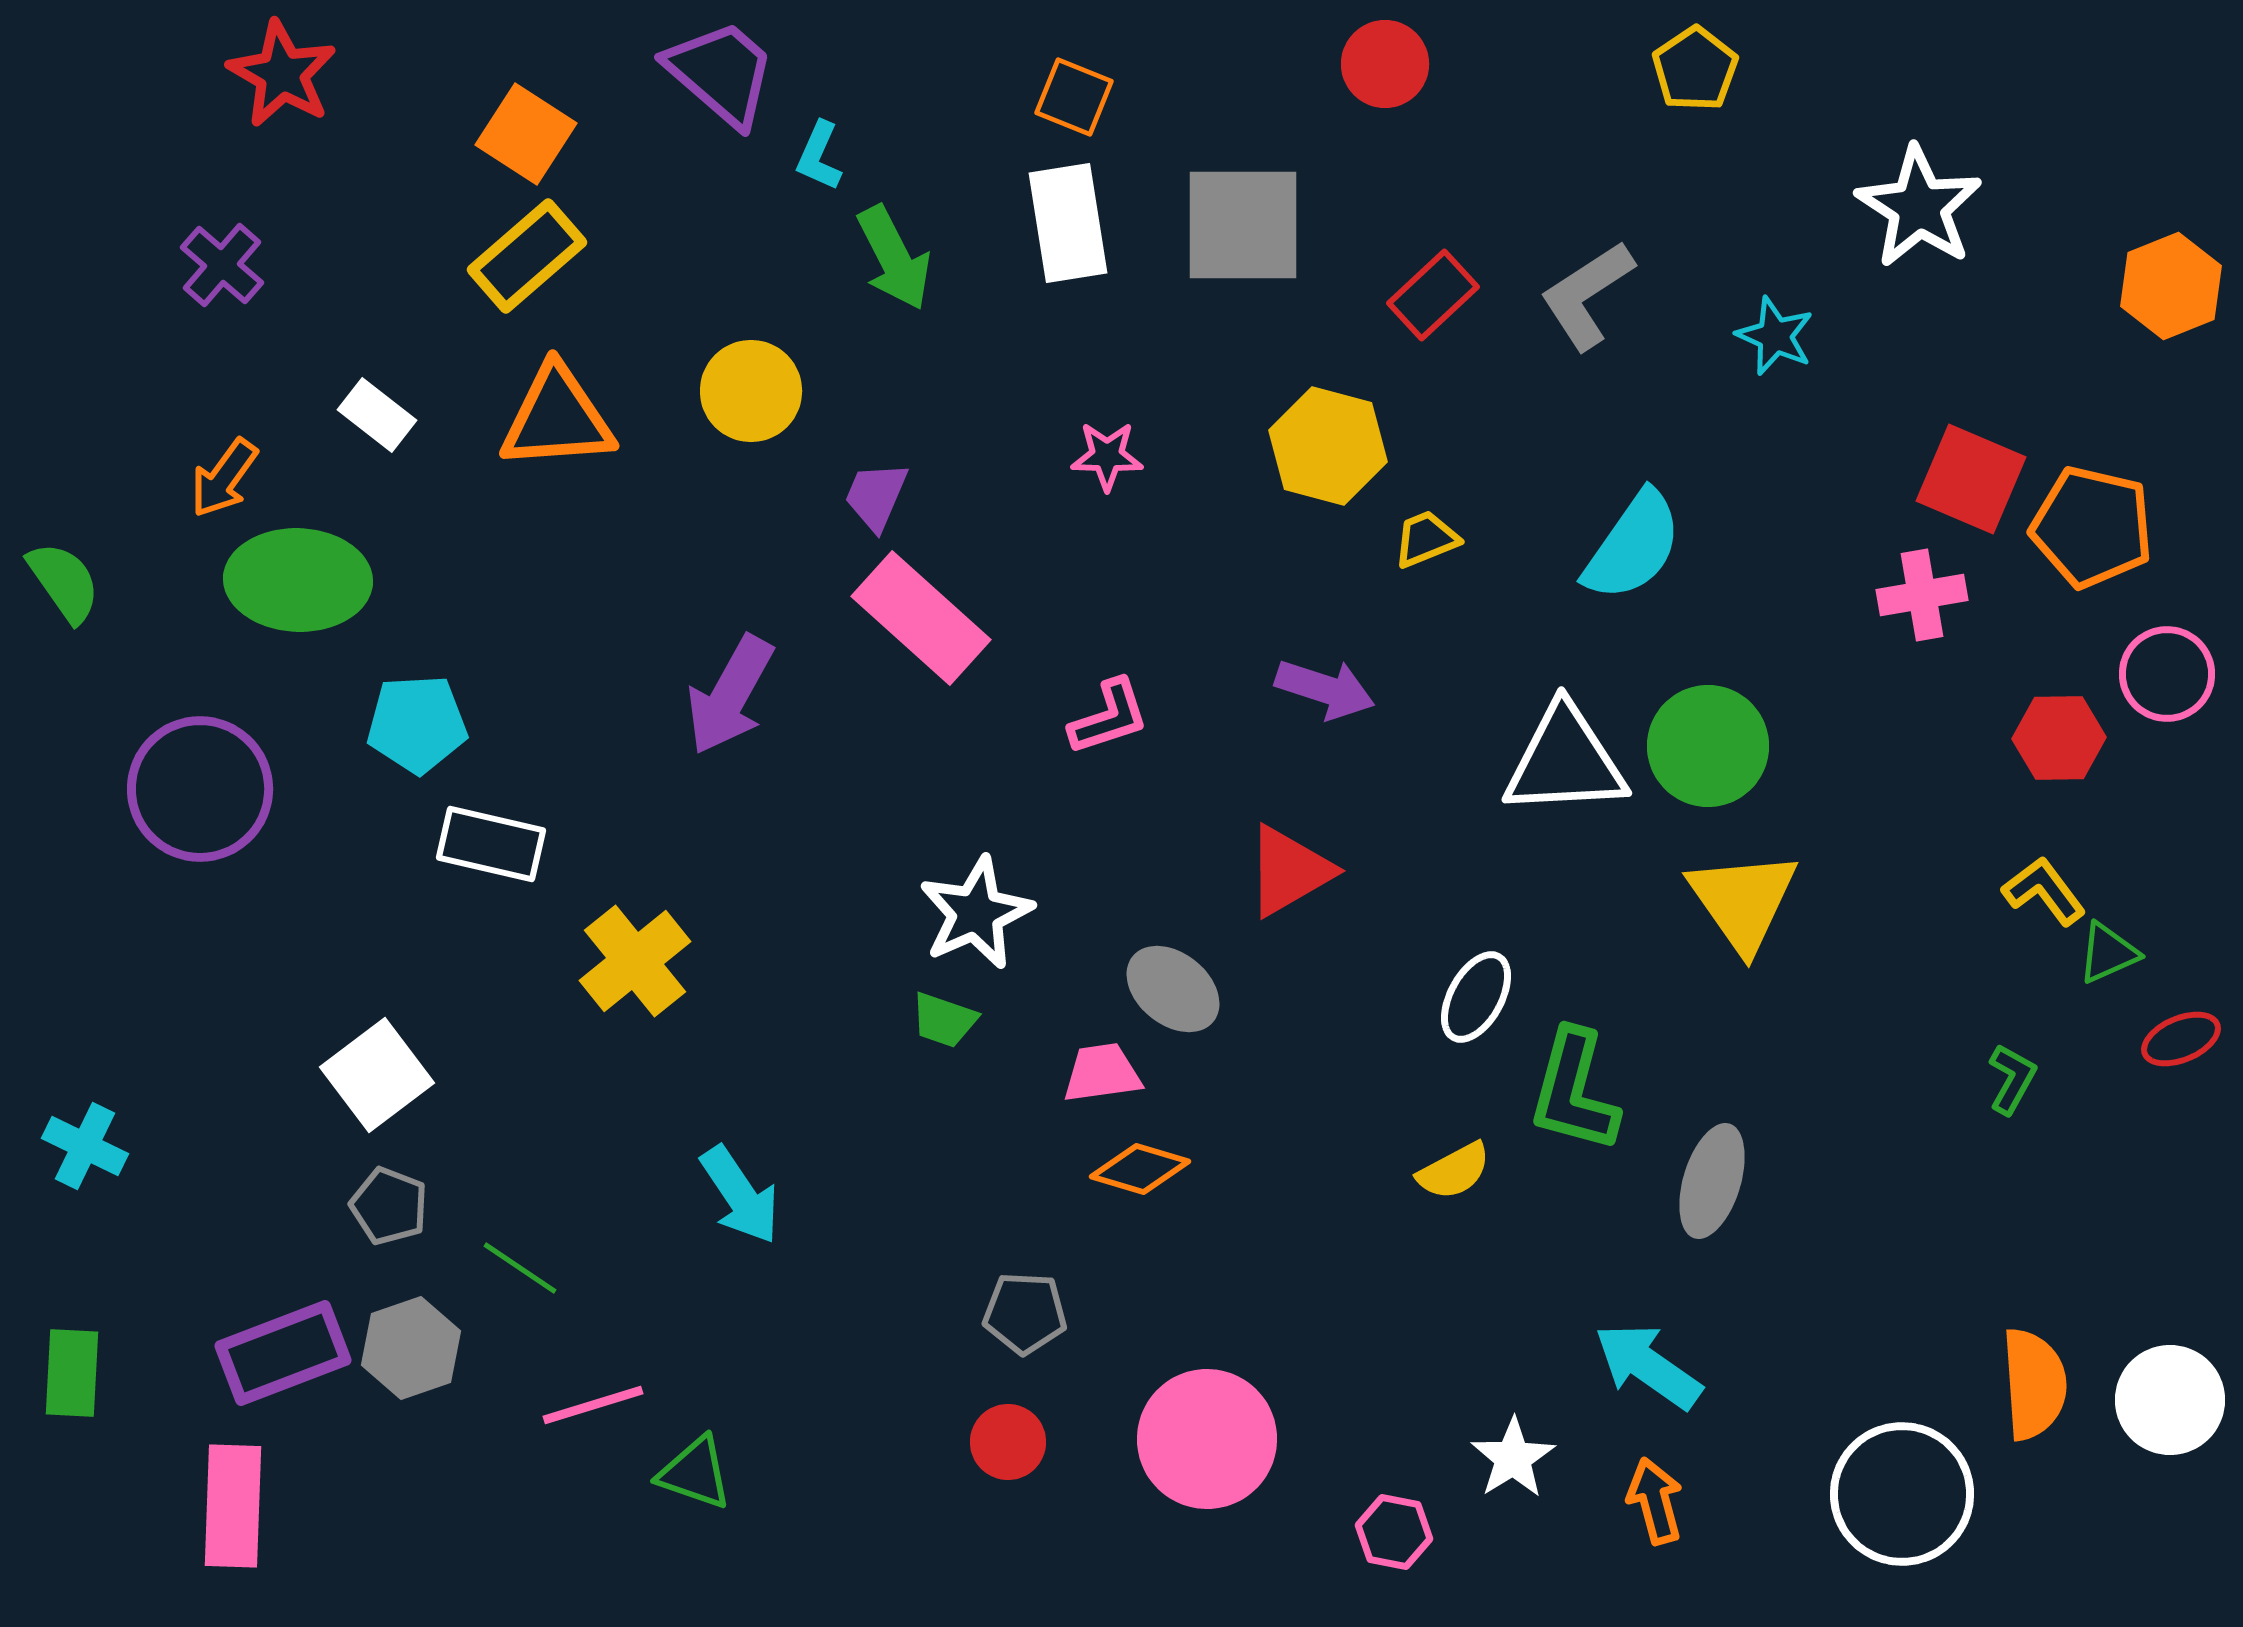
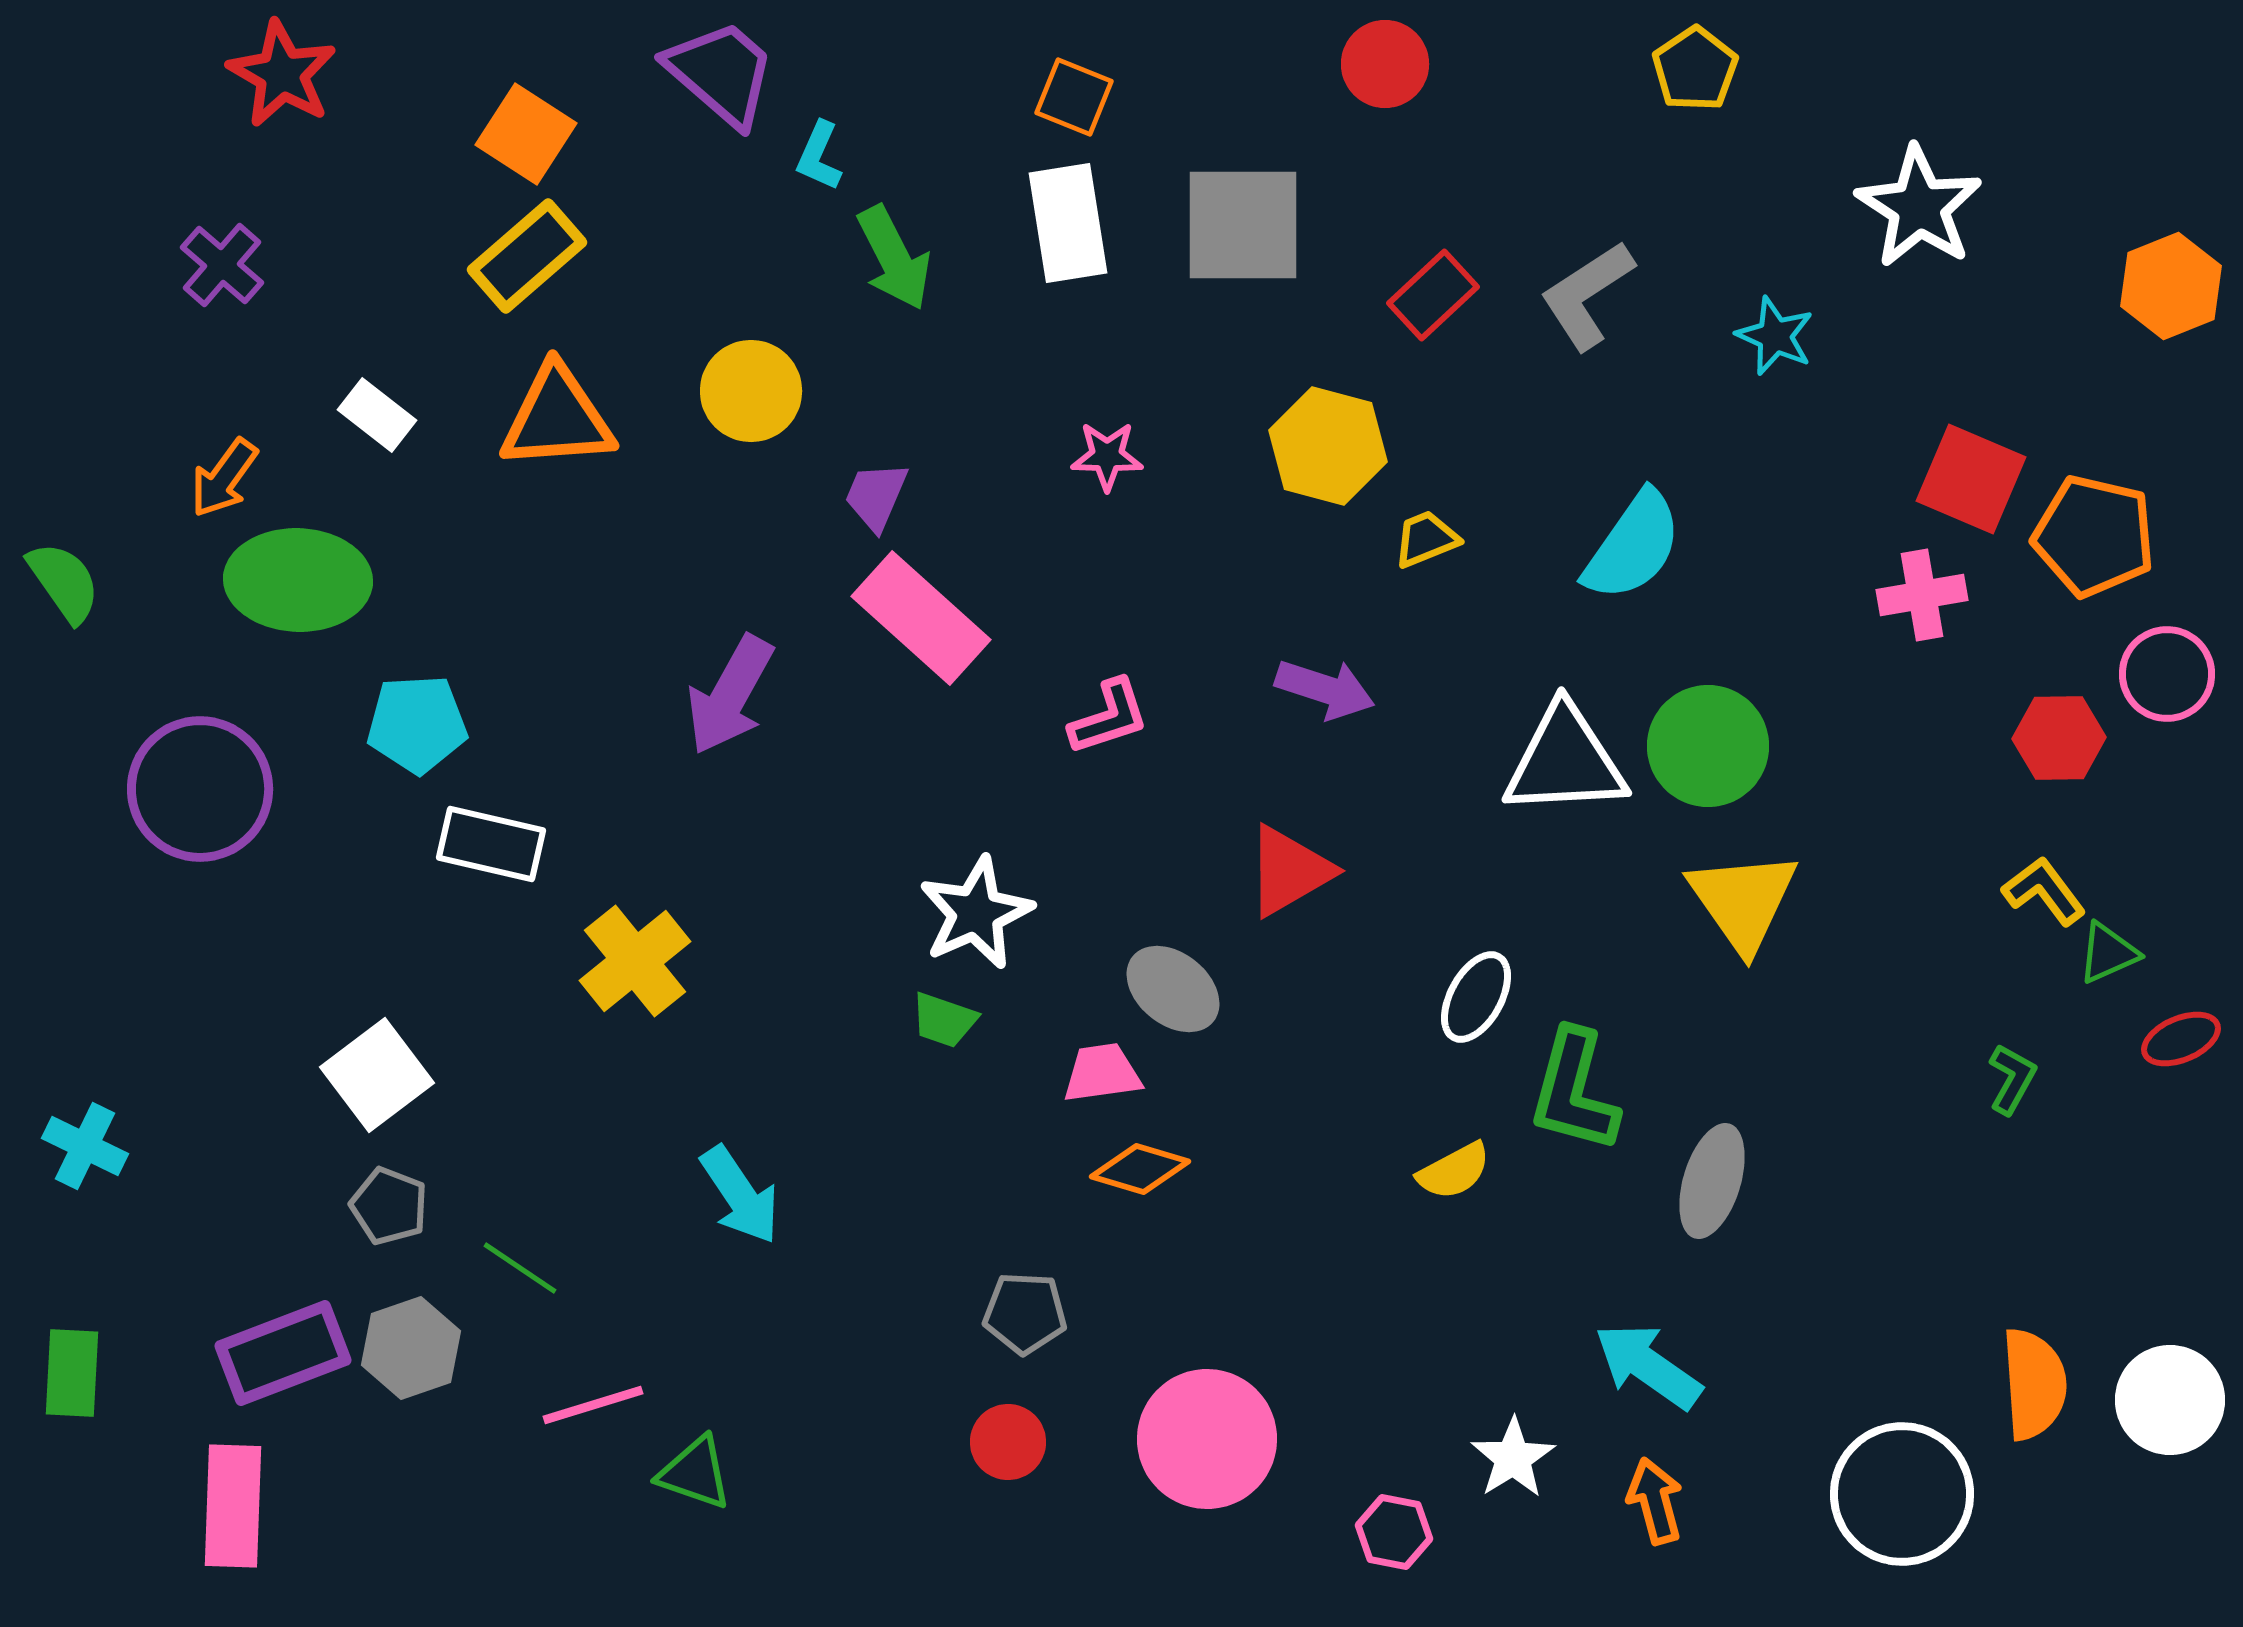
orange pentagon at (2092, 527): moved 2 px right, 9 px down
